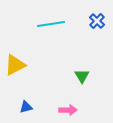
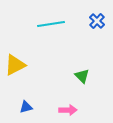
green triangle: rotated 14 degrees counterclockwise
